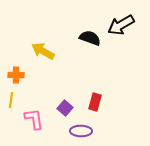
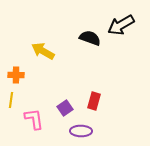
red rectangle: moved 1 px left, 1 px up
purple square: rotated 14 degrees clockwise
